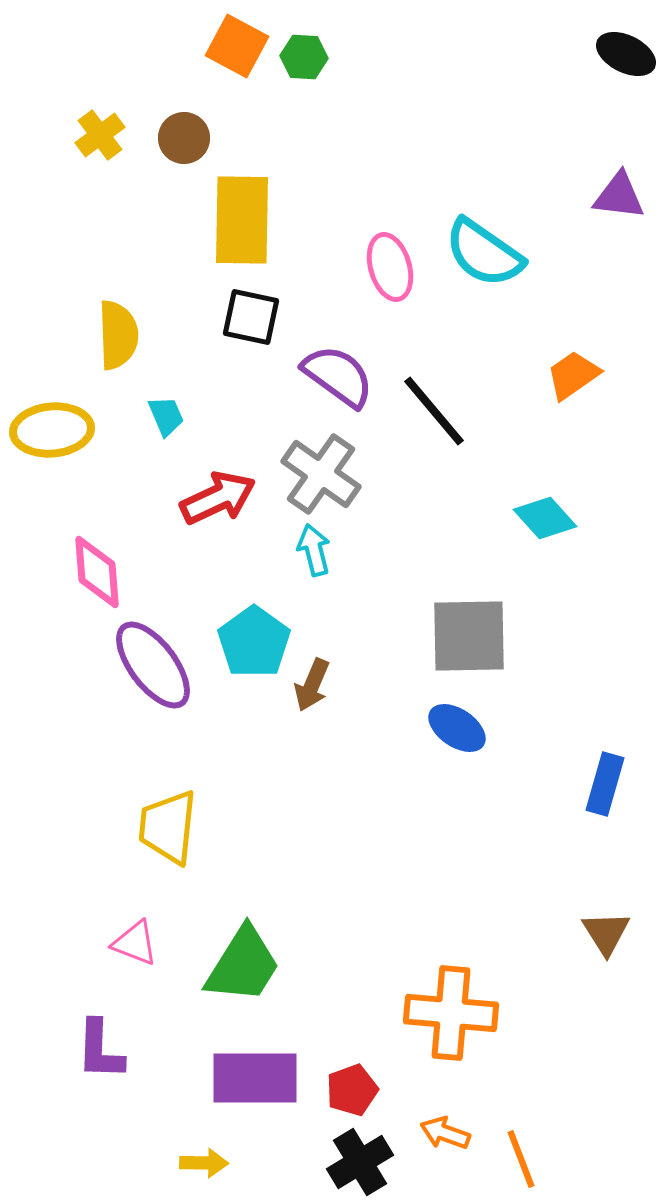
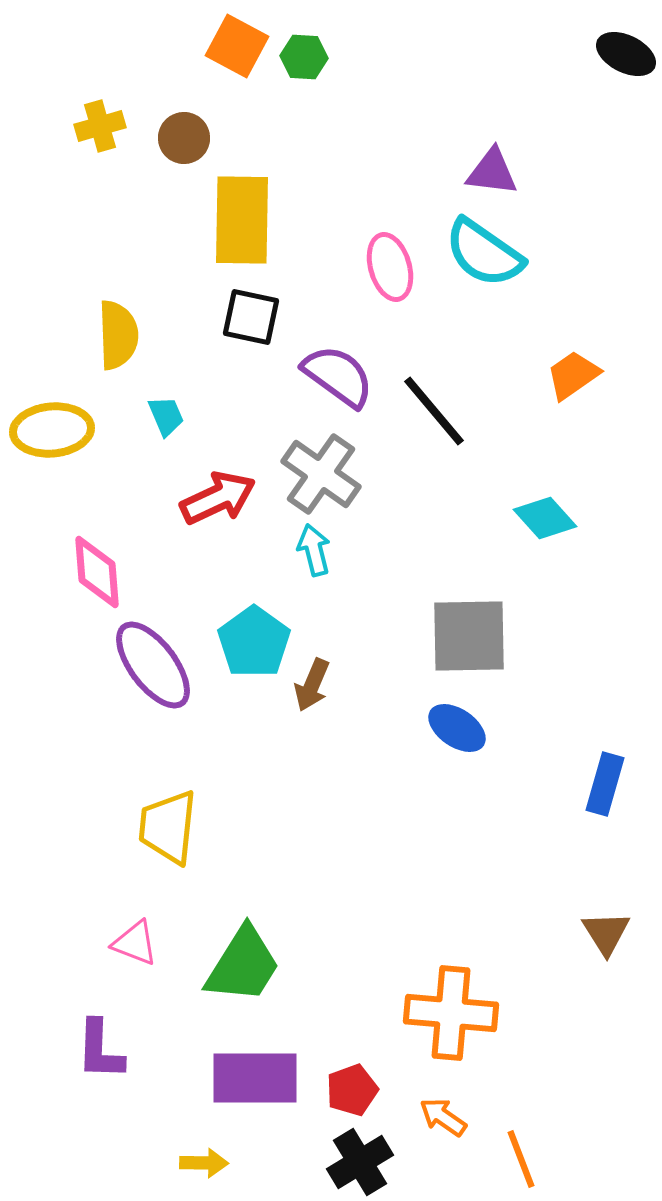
yellow cross: moved 9 px up; rotated 21 degrees clockwise
purple triangle: moved 127 px left, 24 px up
orange arrow: moved 2 px left, 16 px up; rotated 15 degrees clockwise
